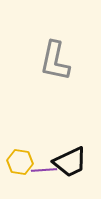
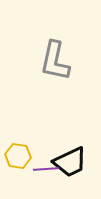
yellow hexagon: moved 2 px left, 6 px up
purple line: moved 2 px right, 1 px up
